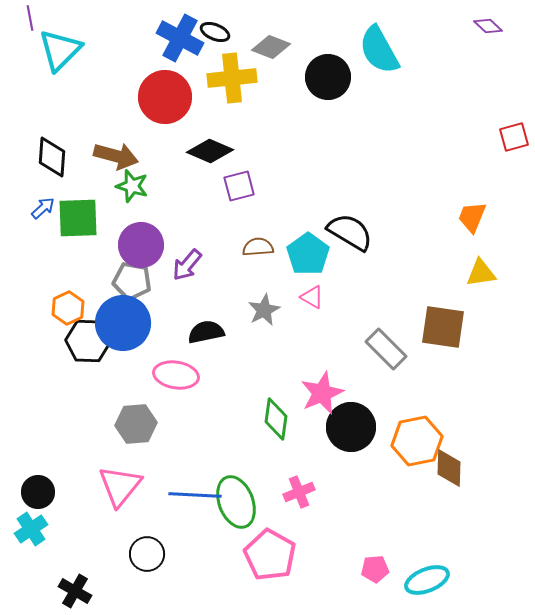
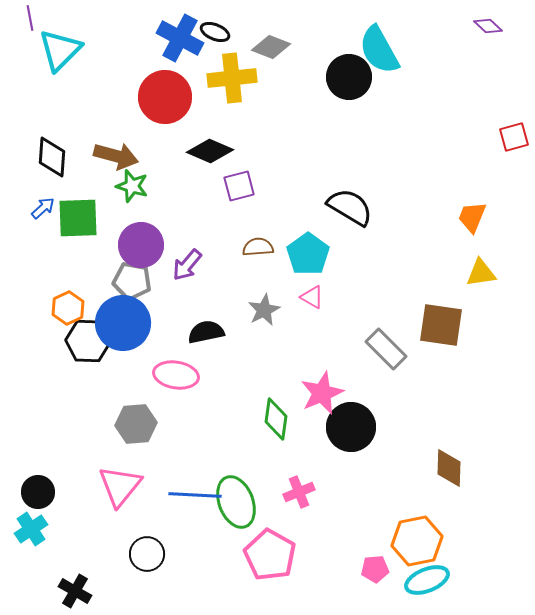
black circle at (328, 77): moved 21 px right
black semicircle at (350, 232): moved 25 px up
brown square at (443, 327): moved 2 px left, 2 px up
orange hexagon at (417, 441): moved 100 px down
